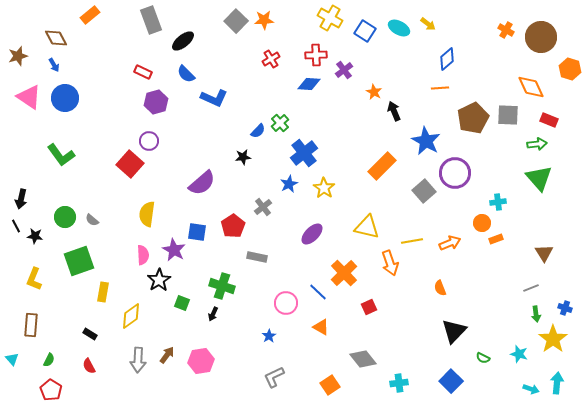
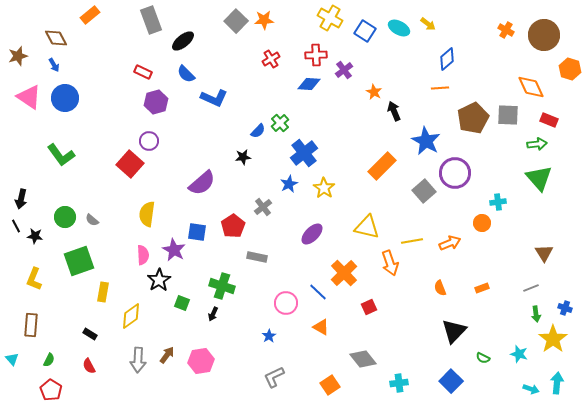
brown circle at (541, 37): moved 3 px right, 2 px up
orange rectangle at (496, 239): moved 14 px left, 49 px down
